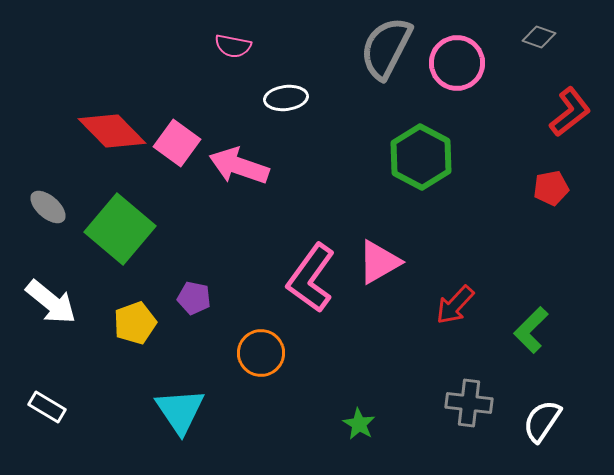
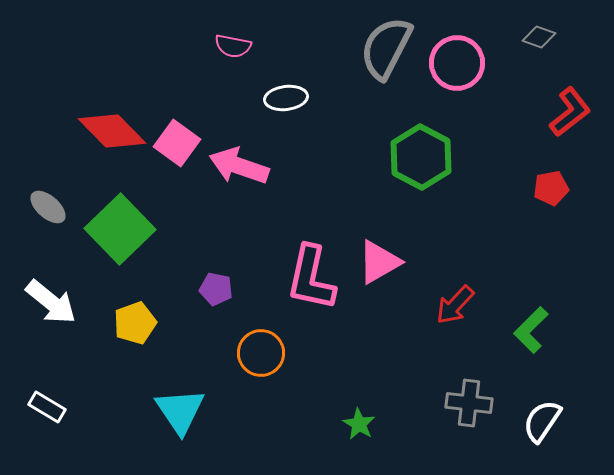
green square: rotated 6 degrees clockwise
pink L-shape: rotated 24 degrees counterclockwise
purple pentagon: moved 22 px right, 9 px up
